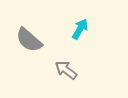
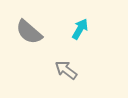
gray semicircle: moved 8 px up
